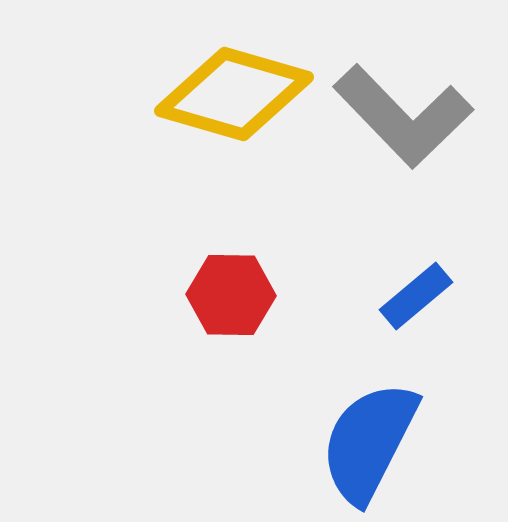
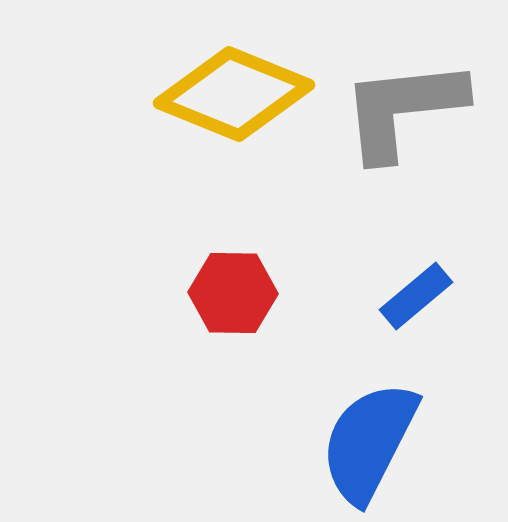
yellow diamond: rotated 6 degrees clockwise
gray L-shape: moved 7 px up; rotated 128 degrees clockwise
red hexagon: moved 2 px right, 2 px up
